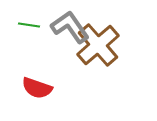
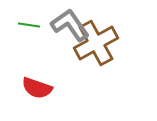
gray L-shape: moved 2 px up
brown cross: moved 2 px left, 2 px up; rotated 12 degrees clockwise
